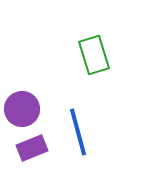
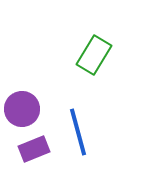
green rectangle: rotated 48 degrees clockwise
purple rectangle: moved 2 px right, 1 px down
